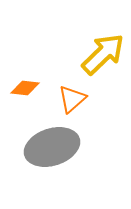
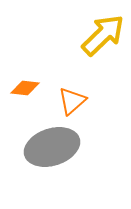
yellow arrow: moved 19 px up
orange triangle: moved 2 px down
